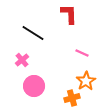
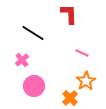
orange cross: moved 2 px left; rotated 28 degrees counterclockwise
